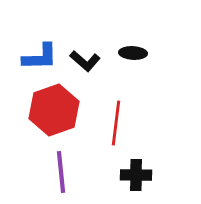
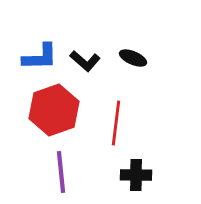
black ellipse: moved 5 px down; rotated 20 degrees clockwise
